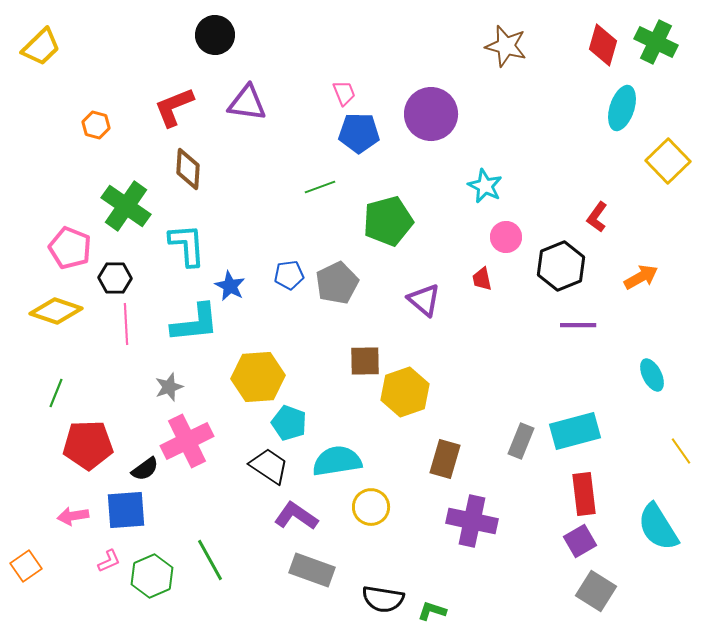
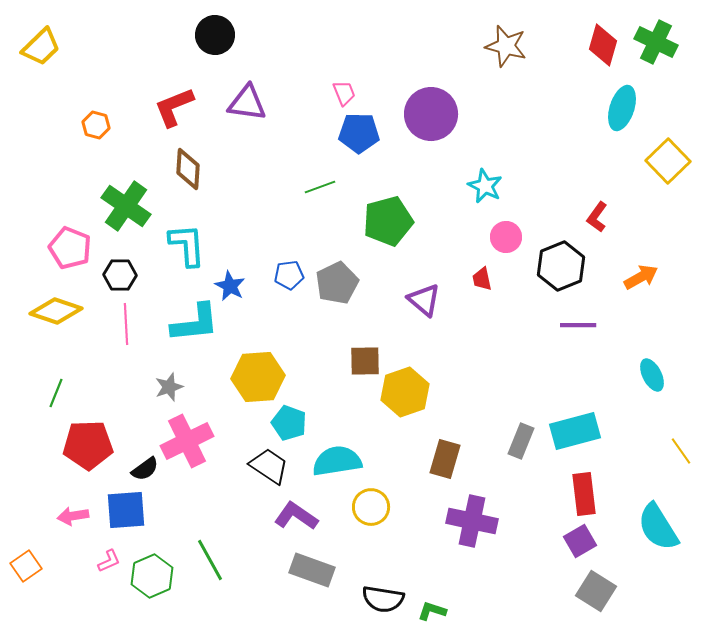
black hexagon at (115, 278): moved 5 px right, 3 px up
